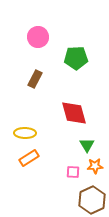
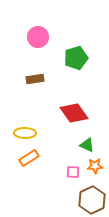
green pentagon: rotated 15 degrees counterclockwise
brown rectangle: rotated 54 degrees clockwise
red diamond: rotated 20 degrees counterclockwise
green triangle: rotated 35 degrees counterclockwise
